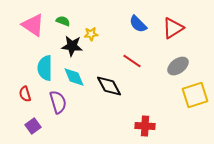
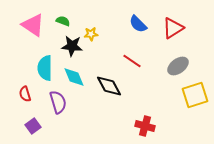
red cross: rotated 12 degrees clockwise
